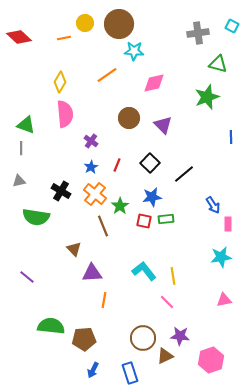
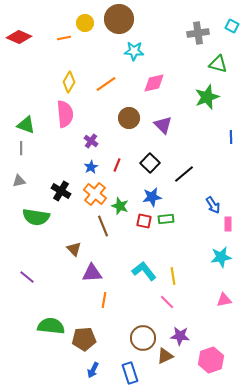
brown circle at (119, 24): moved 5 px up
red diamond at (19, 37): rotated 20 degrees counterclockwise
orange line at (107, 75): moved 1 px left, 9 px down
yellow diamond at (60, 82): moved 9 px right
green star at (120, 206): rotated 18 degrees counterclockwise
